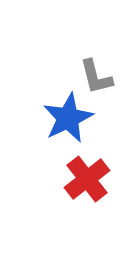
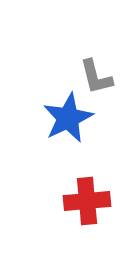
red cross: moved 22 px down; rotated 33 degrees clockwise
